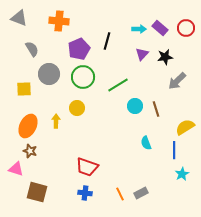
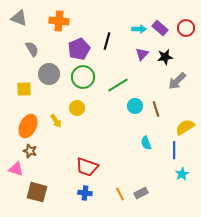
yellow arrow: rotated 144 degrees clockwise
